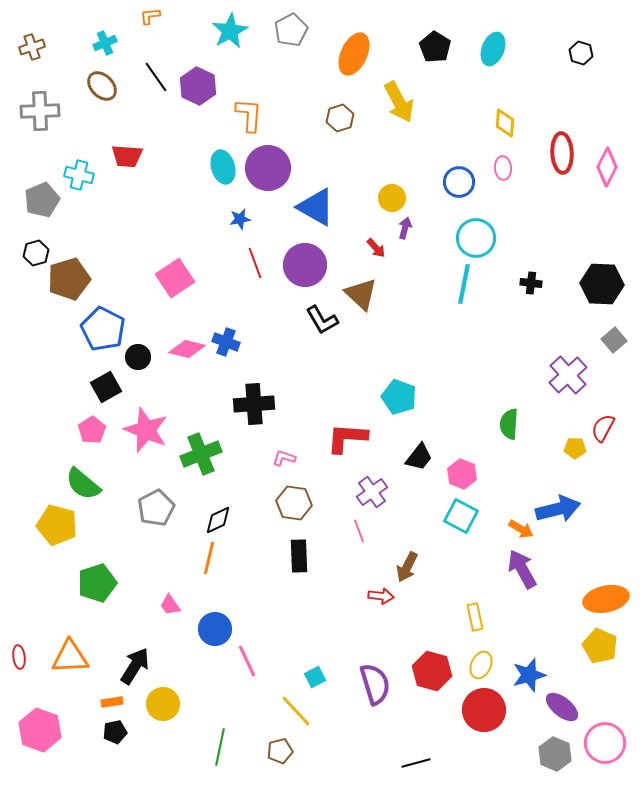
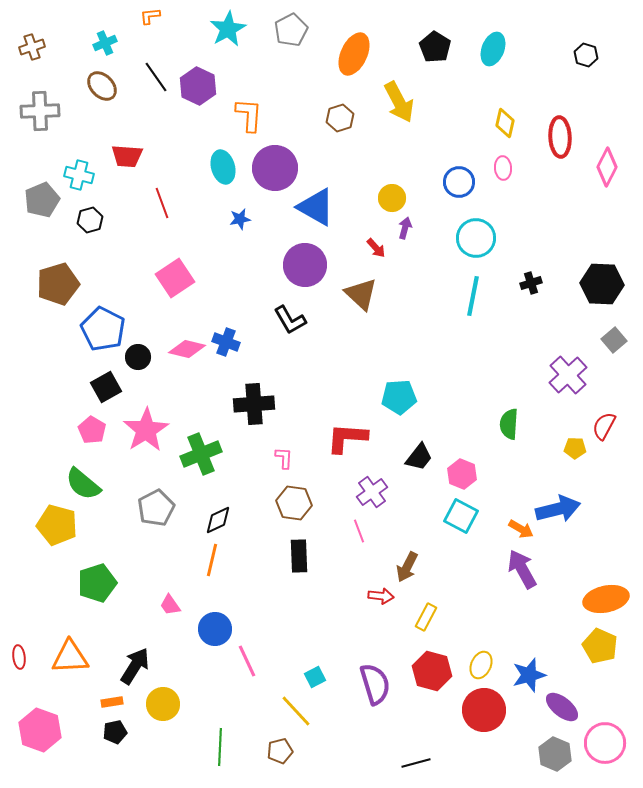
cyan star at (230, 31): moved 2 px left, 2 px up
black hexagon at (581, 53): moved 5 px right, 2 px down
yellow diamond at (505, 123): rotated 8 degrees clockwise
red ellipse at (562, 153): moved 2 px left, 16 px up
purple circle at (268, 168): moved 7 px right
black hexagon at (36, 253): moved 54 px right, 33 px up
red line at (255, 263): moved 93 px left, 60 px up
brown pentagon at (69, 279): moved 11 px left, 5 px down
black cross at (531, 283): rotated 25 degrees counterclockwise
cyan line at (464, 284): moved 9 px right, 12 px down
black L-shape at (322, 320): moved 32 px left
cyan pentagon at (399, 397): rotated 24 degrees counterclockwise
red semicircle at (603, 428): moved 1 px right, 2 px up
pink pentagon at (92, 430): rotated 8 degrees counterclockwise
pink star at (146, 430): rotated 18 degrees clockwise
pink L-shape at (284, 458): rotated 75 degrees clockwise
orange line at (209, 558): moved 3 px right, 2 px down
yellow rectangle at (475, 617): moved 49 px left; rotated 40 degrees clockwise
green line at (220, 747): rotated 9 degrees counterclockwise
